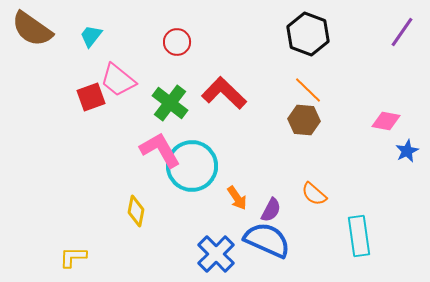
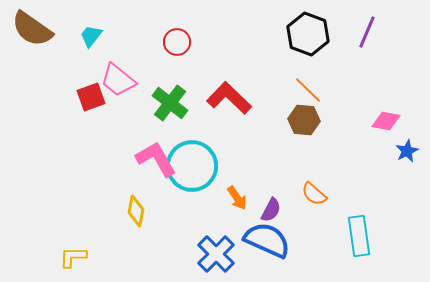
purple line: moved 35 px left; rotated 12 degrees counterclockwise
red L-shape: moved 5 px right, 5 px down
pink L-shape: moved 4 px left, 9 px down
